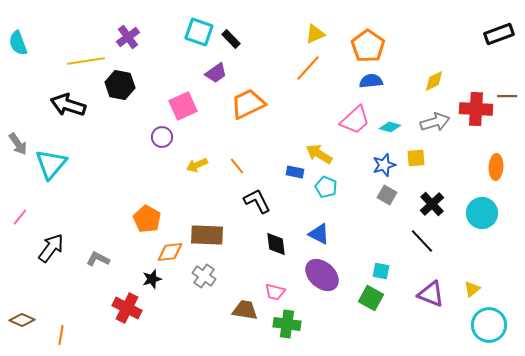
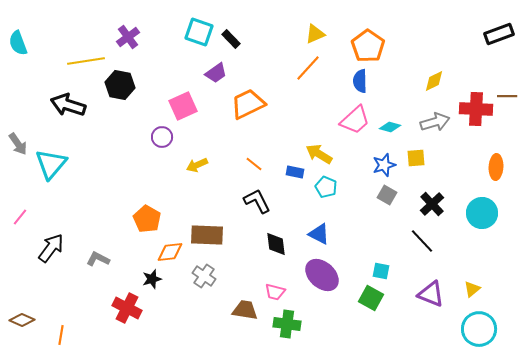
blue semicircle at (371, 81): moved 11 px left; rotated 85 degrees counterclockwise
orange line at (237, 166): moved 17 px right, 2 px up; rotated 12 degrees counterclockwise
cyan circle at (489, 325): moved 10 px left, 4 px down
